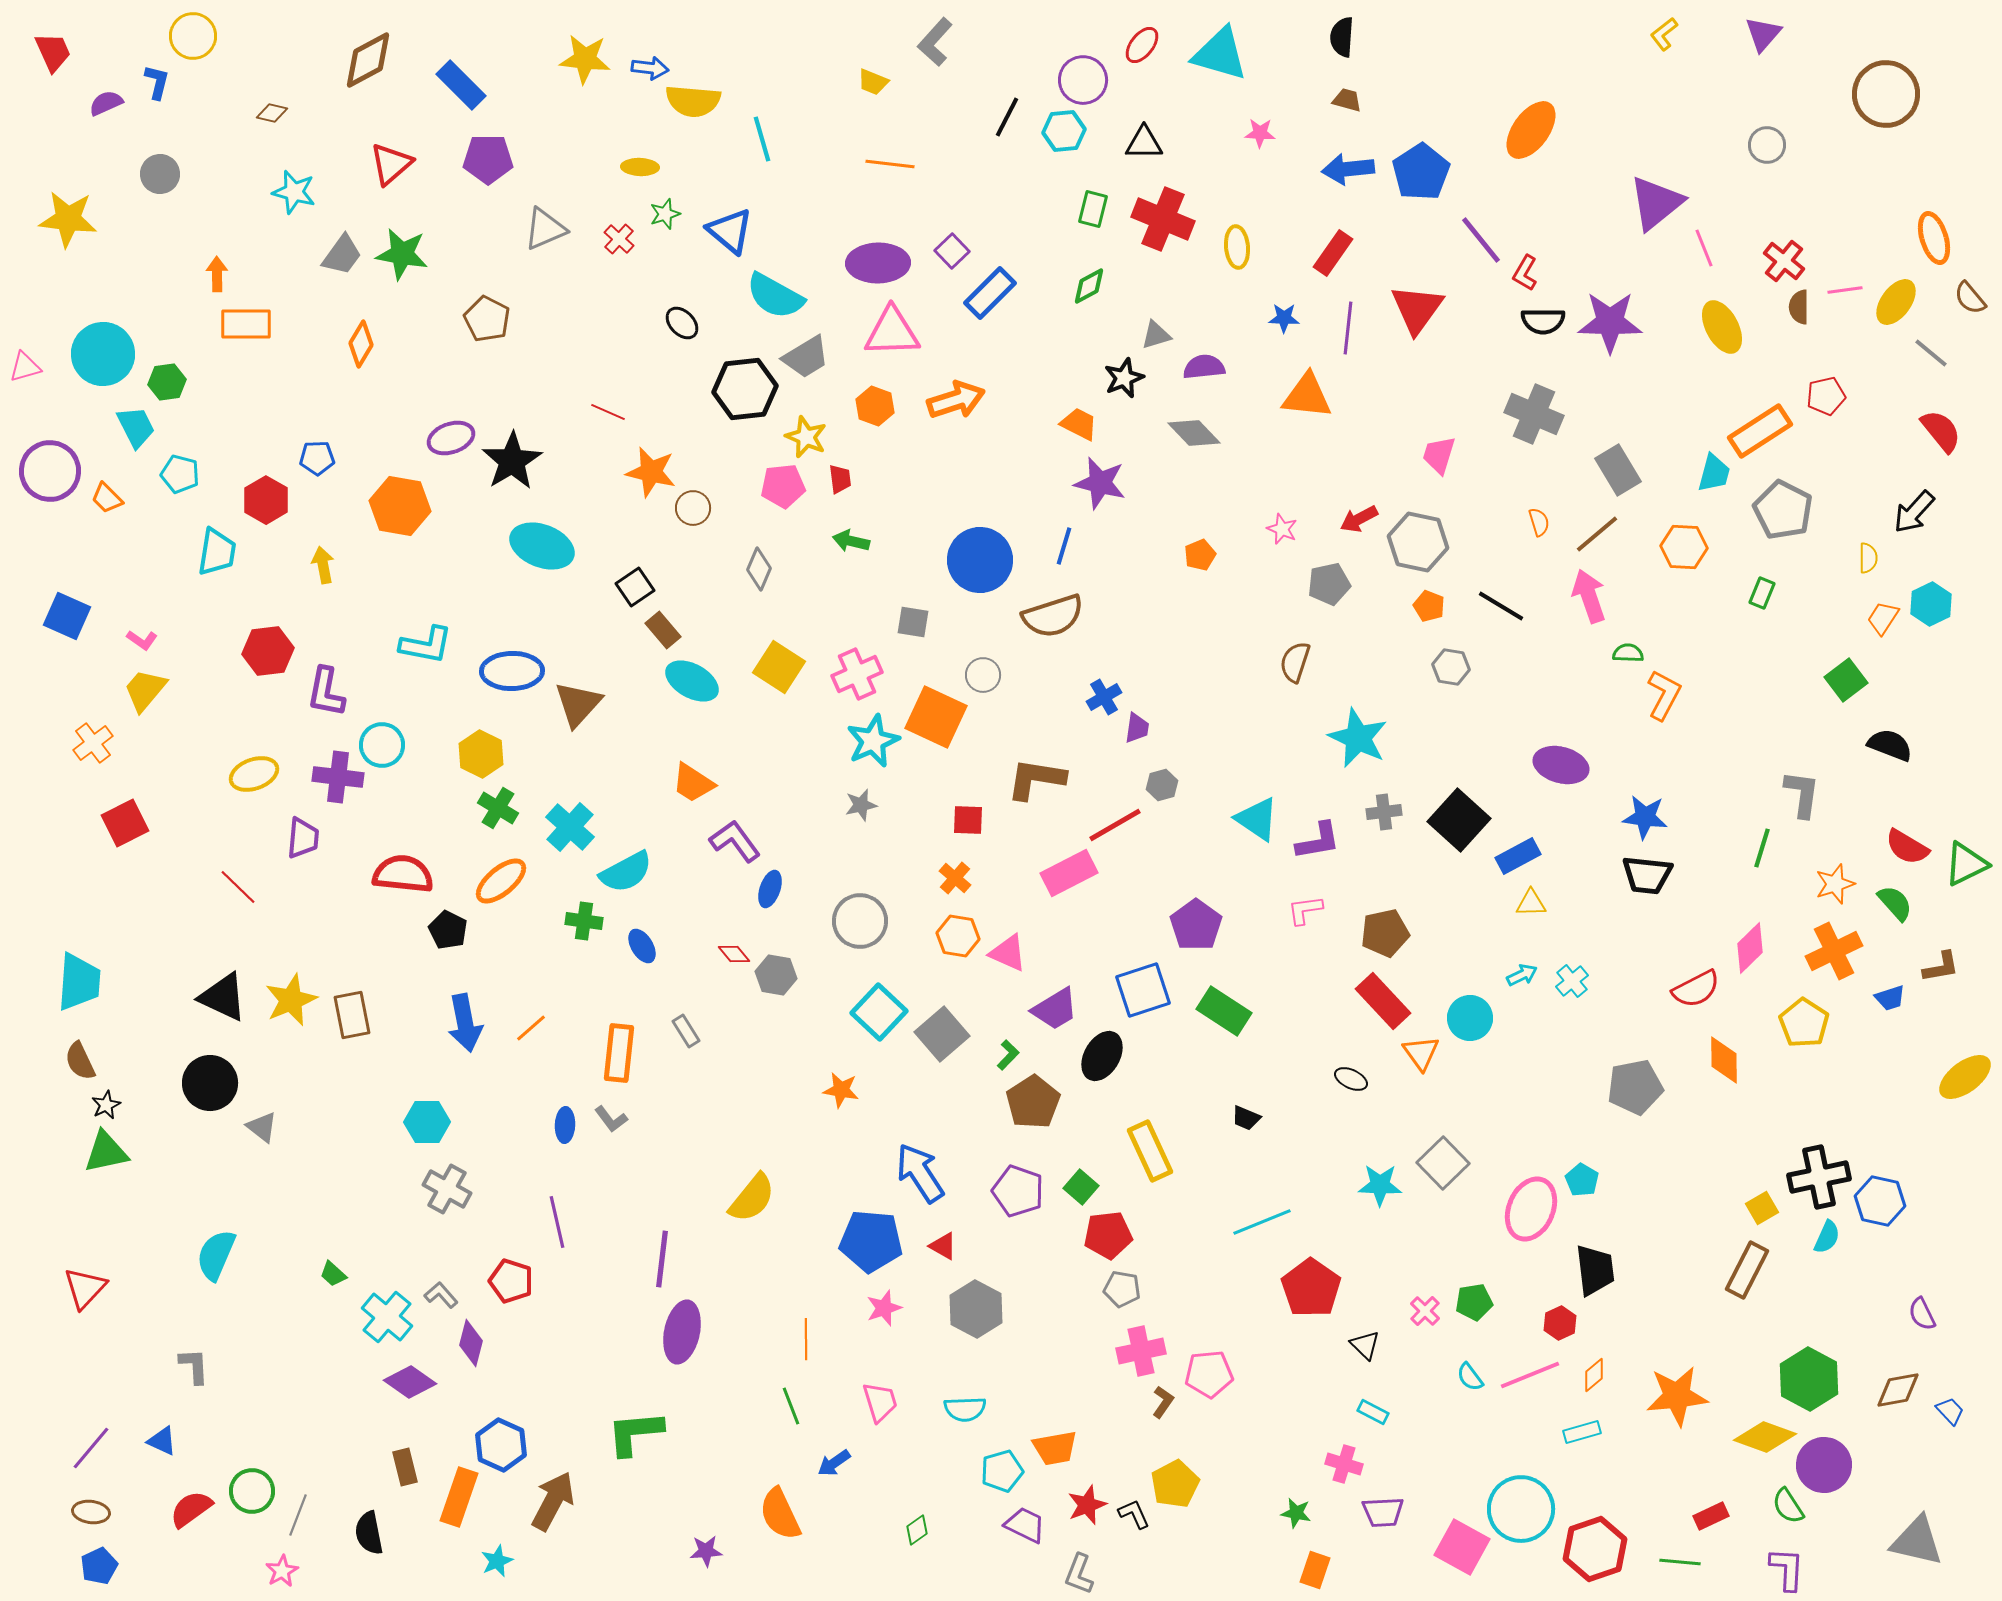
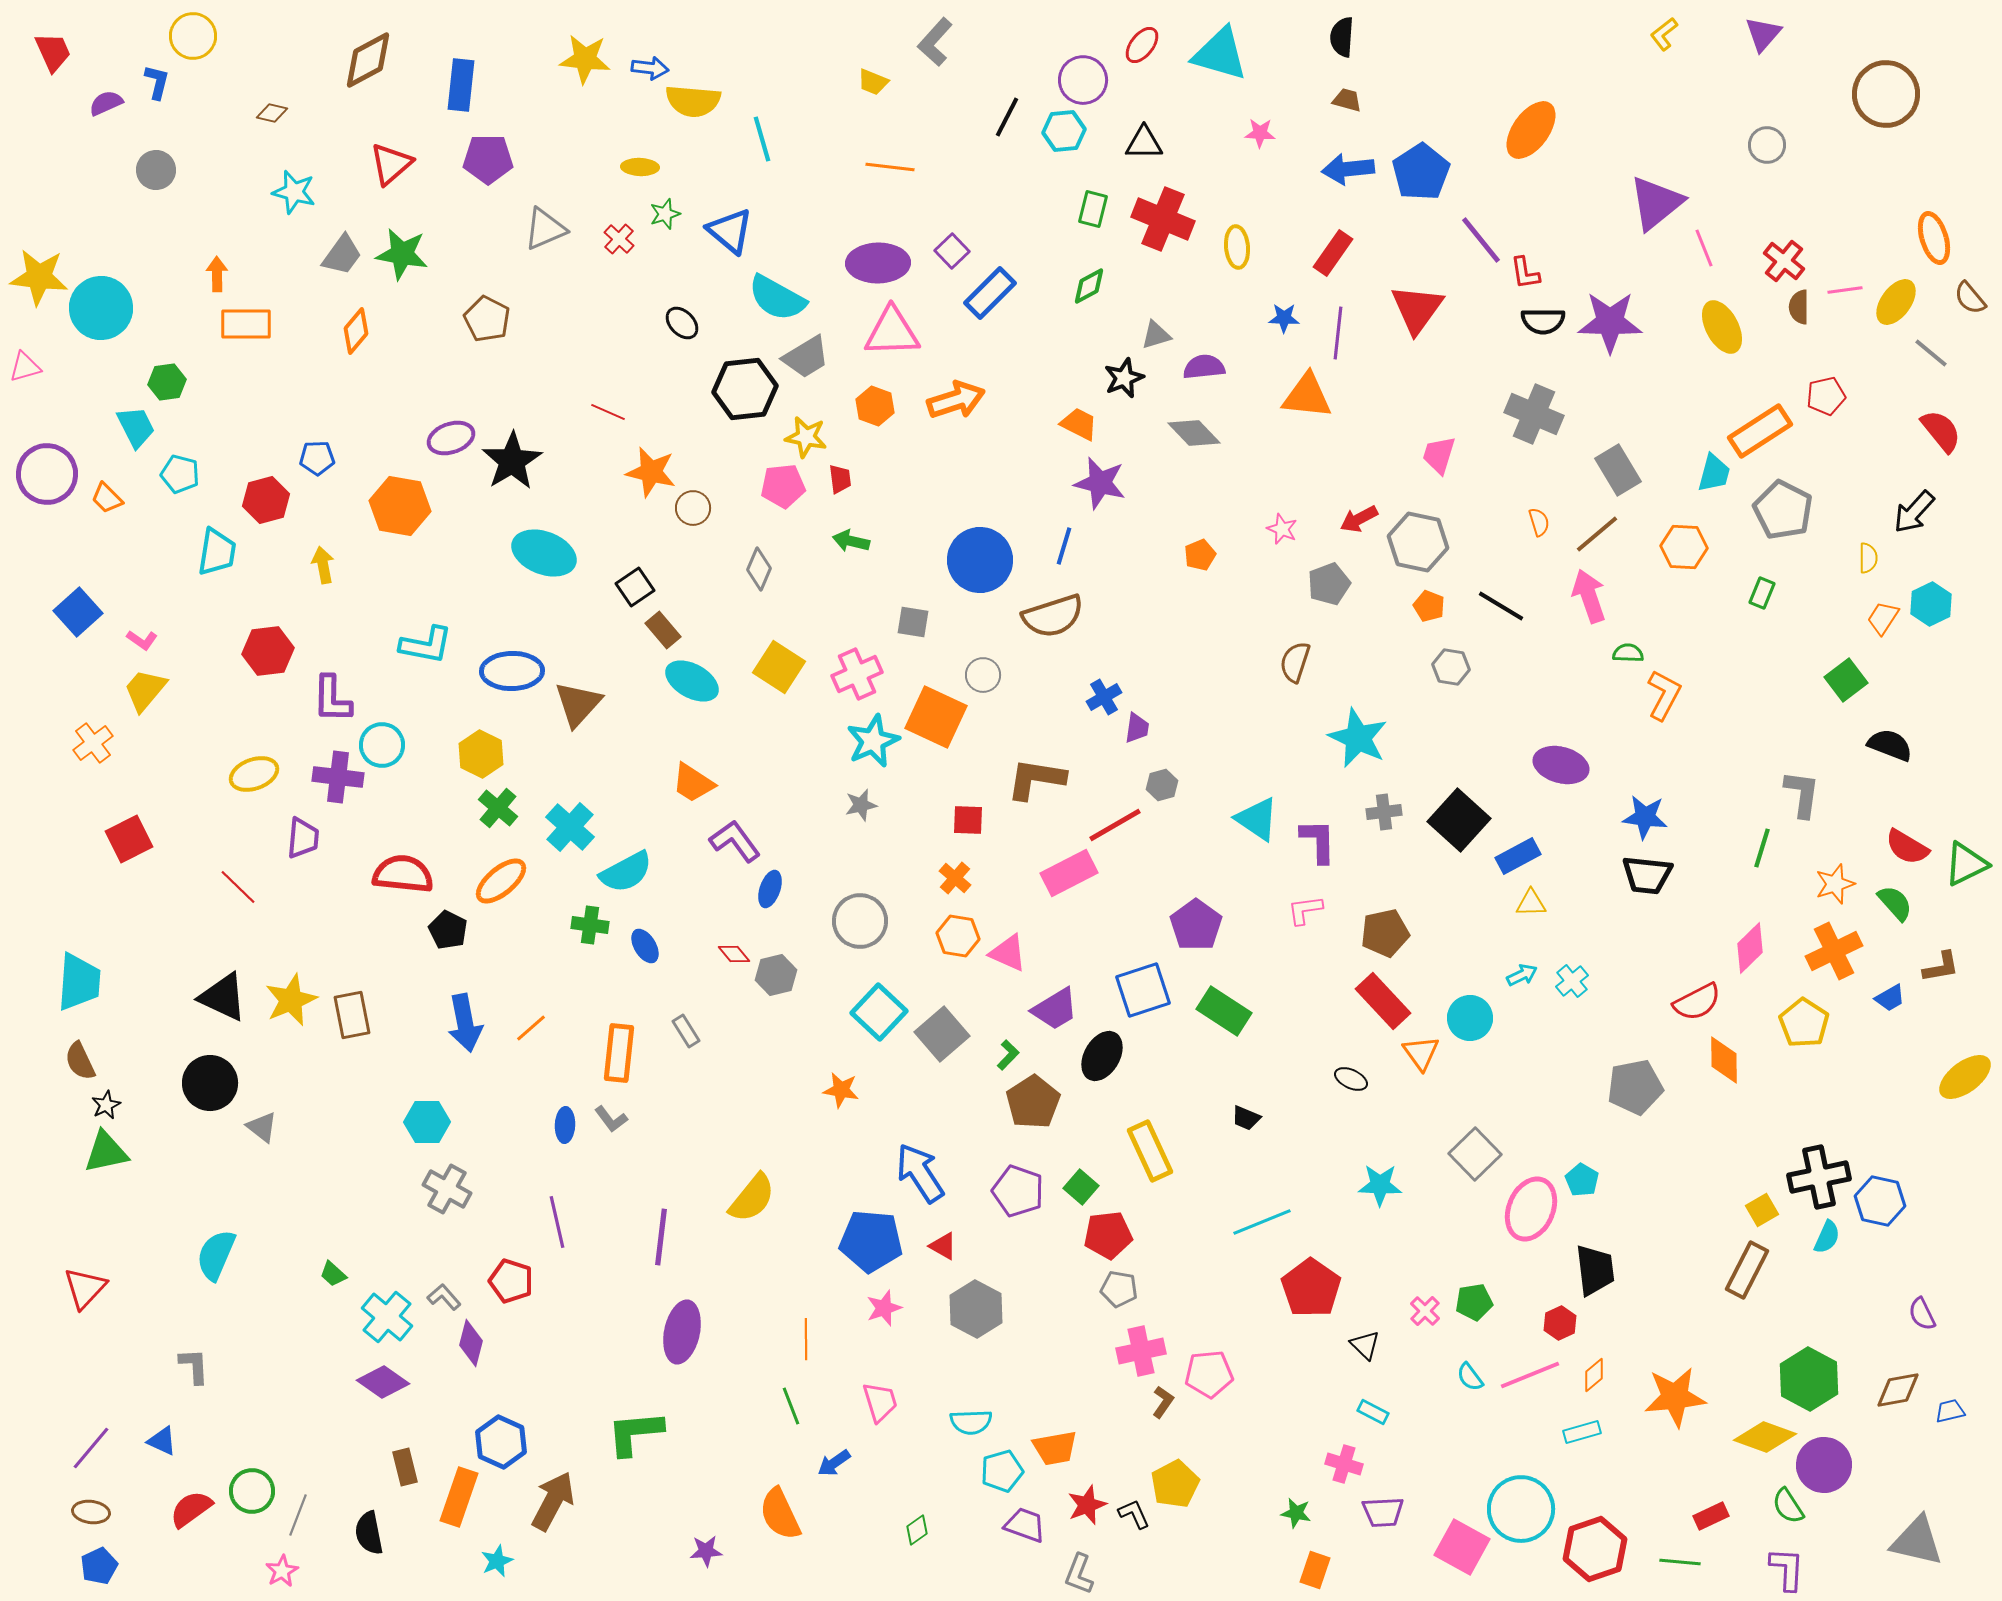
blue rectangle at (461, 85): rotated 51 degrees clockwise
orange line at (890, 164): moved 3 px down
gray circle at (160, 174): moved 4 px left, 4 px up
yellow star at (68, 219): moved 29 px left, 58 px down
red L-shape at (1525, 273): rotated 39 degrees counterclockwise
cyan semicircle at (775, 296): moved 2 px right, 2 px down
purple line at (1348, 328): moved 10 px left, 5 px down
orange diamond at (361, 344): moved 5 px left, 13 px up; rotated 9 degrees clockwise
cyan circle at (103, 354): moved 2 px left, 46 px up
yellow star at (806, 437): rotated 12 degrees counterclockwise
purple circle at (50, 471): moved 3 px left, 3 px down
red hexagon at (266, 500): rotated 15 degrees clockwise
cyan ellipse at (542, 546): moved 2 px right, 7 px down
gray pentagon at (1329, 584): rotated 9 degrees counterclockwise
blue square at (67, 616): moved 11 px right, 4 px up; rotated 24 degrees clockwise
purple L-shape at (326, 692): moved 6 px right, 7 px down; rotated 10 degrees counterclockwise
green cross at (498, 808): rotated 9 degrees clockwise
red square at (125, 823): moved 4 px right, 16 px down
purple L-shape at (1318, 841): rotated 81 degrees counterclockwise
green cross at (584, 921): moved 6 px right, 4 px down
blue ellipse at (642, 946): moved 3 px right
gray hexagon at (776, 975): rotated 24 degrees counterclockwise
red semicircle at (1696, 989): moved 1 px right, 13 px down
blue trapezoid at (1890, 998): rotated 12 degrees counterclockwise
gray square at (1443, 1163): moved 32 px right, 9 px up
yellow square at (1762, 1208): moved 2 px down
purple line at (662, 1259): moved 1 px left, 22 px up
gray pentagon at (1122, 1289): moved 3 px left
gray L-shape at (441, 1295): moved 3 px right, 2 px down
purple diamond at (410, 1382): moved 27 px left
orange star at (1677, 1396): moved 2 px left, 1 px down
cyan semicircle at (965, 1409): moved 6 px right, 13 px down
blue trapezoid at (1950, 1411): rotated 60 degrees counterclockwise
blue hexagon at (501, 1445): moved 3 px up
purple trapezoid at (1025, 1525): rotated 6 degrees counterclockwise
